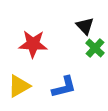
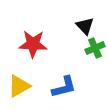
green cross: rotated 24 degrees clockwise
